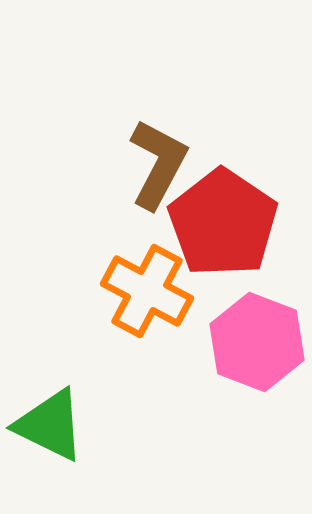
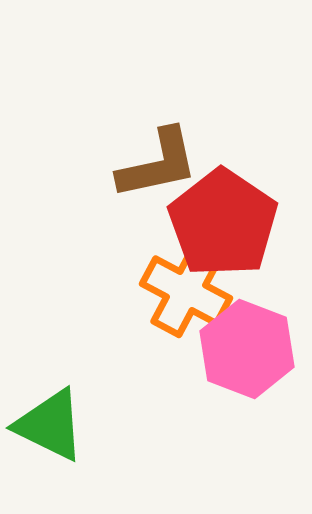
brown L-shape: rotated 50 degrees clockwise
orange cross: moved 39 px right
pink hexagon: moved 10 px left, 7 px down
